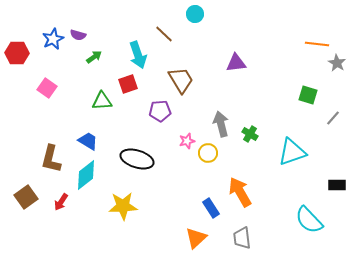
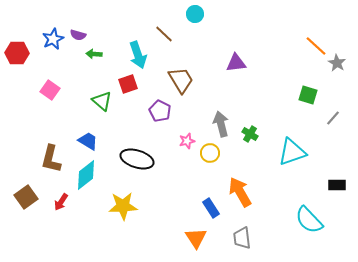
orange line: moved 1 px left, 2 px down; rotated 35 degrees clockwise
green arrow: moved 3 px up; rotated 140 degrees counterclockwise
pink square: moved 3 px right, 2 px down
green triangle: rotated 45 degrees clockwise
purple pentagon: rotated 30 degrees clockwise
yellow circle: moved 2 px right
orange triangle: rotated 20 degrees counterclockwise
